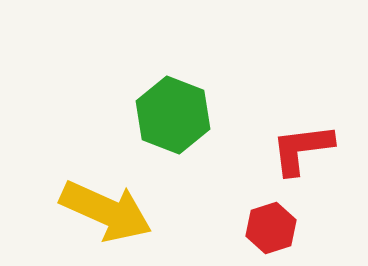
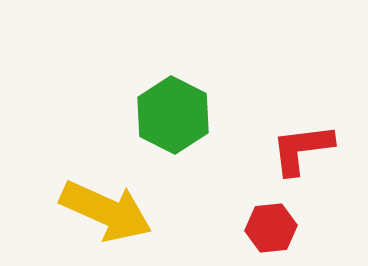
green hexagon: rotated 6 degrees clockwise
red hexagon: rotated 12 degrees clockwise
